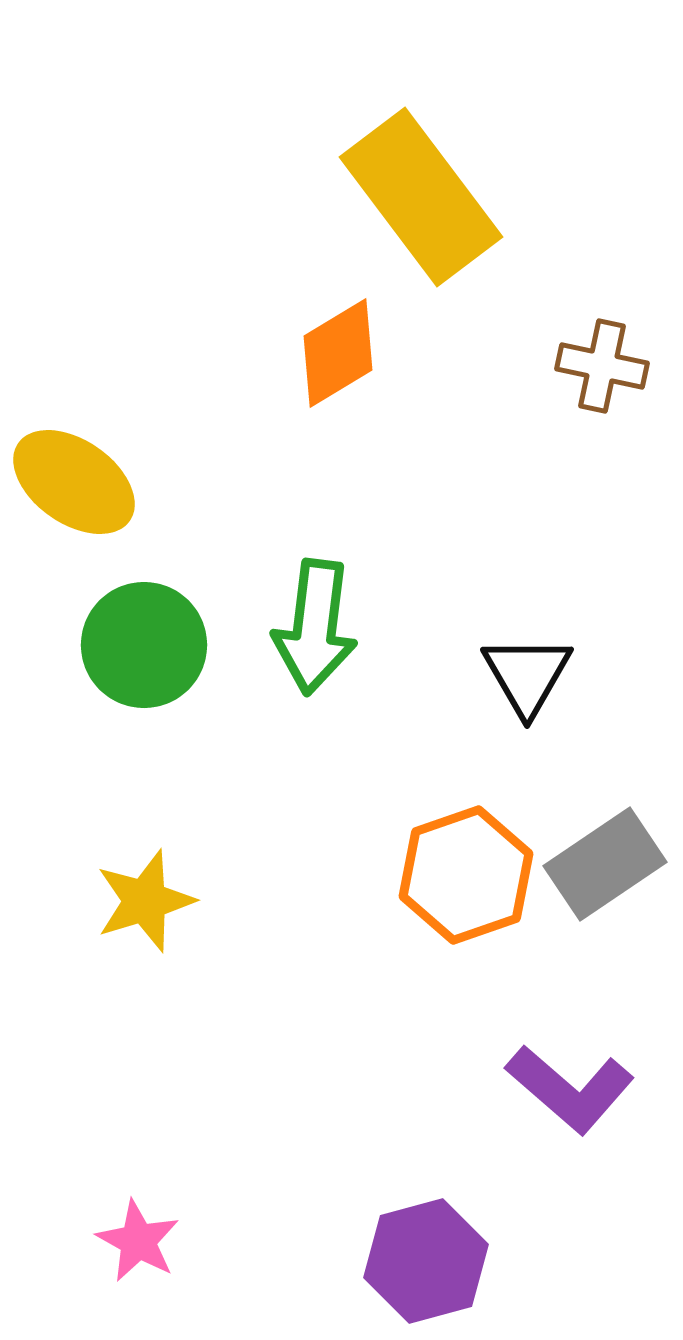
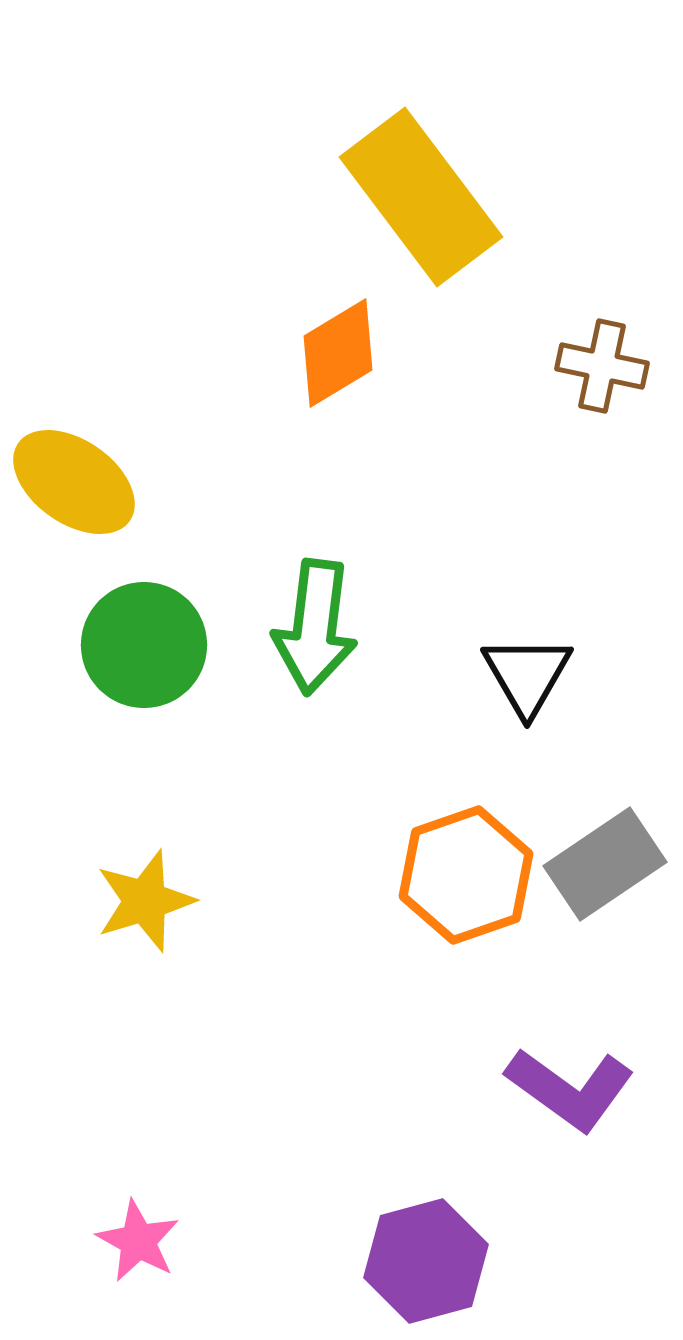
purple L-shape: rotated 5 degrees counterclockwise
